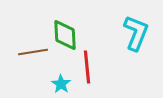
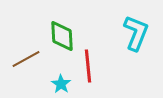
green diamond: moved 3 px left, 1 px down
brown line: moved 7 px left, 7 px down; rotated 20 degrees counterclockwise
red line: moved 1 px right, 1 px up
